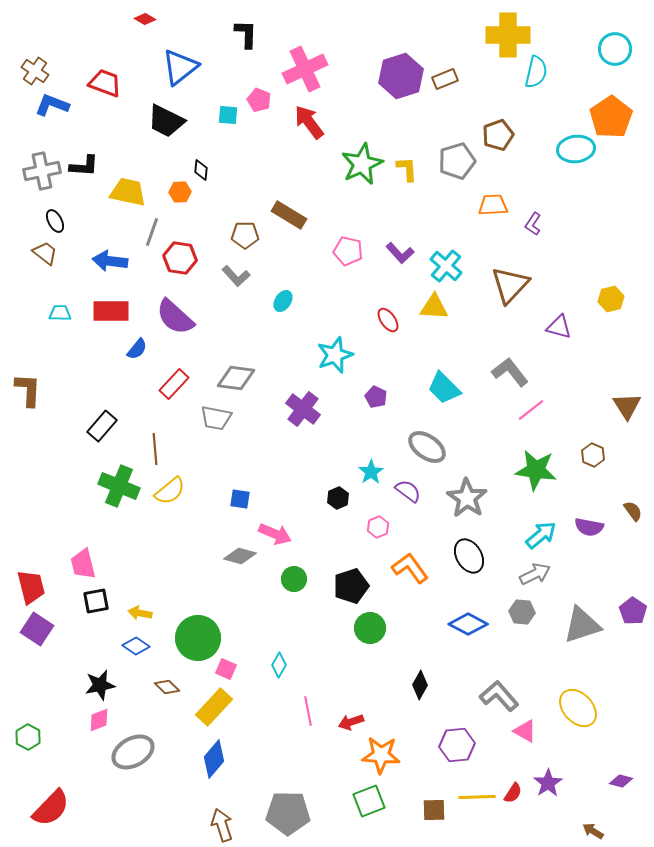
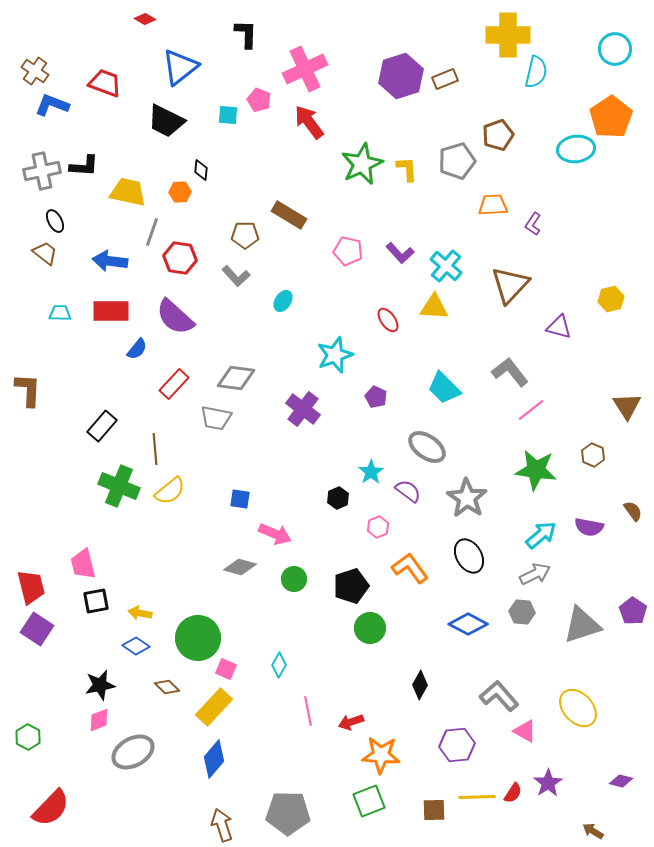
gray diamond at (240, 556): moved 11 px down
